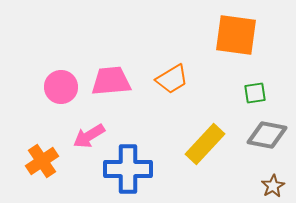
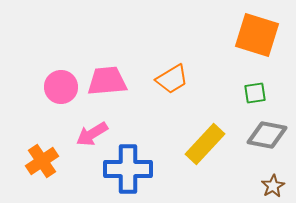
orange square: moved 21 px right; rotated 9 degrees clockwise
pink trapezoid: moved 4 px left
pink arrow: moved 3 px right, 2 px up
